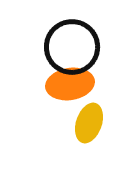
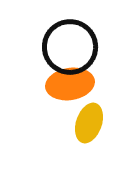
black circle: moved 2 px left
